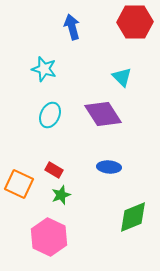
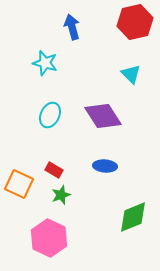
red hexagon: rotated 12 degrees counterclockwise
cyan star: moved 1 px right, 6 px up
cyan triangle: moved 9 px right, 3 px up
purple diamond: moved 2 px down
blue ellipse: moved 4 px left, 1 px up
pink hexagon: moved 1 px down
